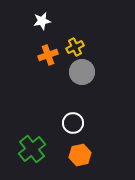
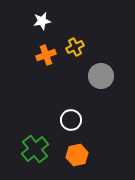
orange cross: moved 2 px left
gray circle: moved 19 px right, 4 px down
white circle: moved 2 px left, 3 px up
green cross: moved 3 px right
orange hexagon: moved 3 px left
